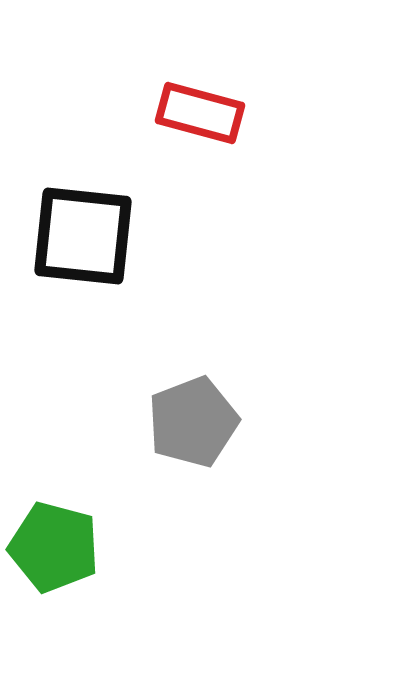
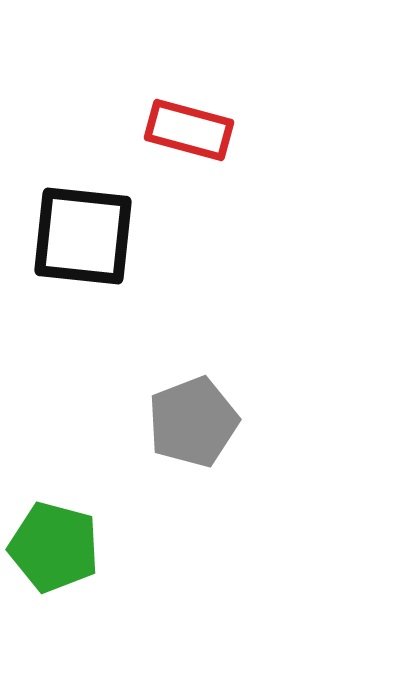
red rectangle: moved 11 px left, 17 px down
